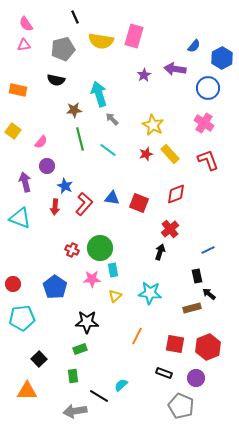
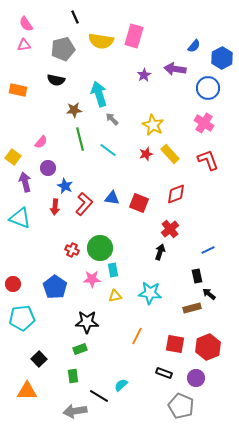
yellow square at (13, 131): moved 26 px down
purple circle at (47, 166): moved 1 px right, 2 px down
yellow triangle at (115, 296): rotated 32 degrees clockwise
